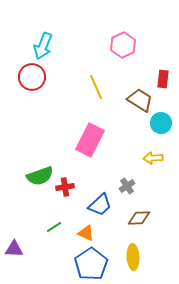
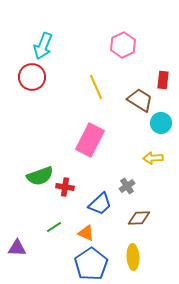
red rectangle: moved 1 px down
red cross: rotated 18 degrees clockwise
blue trapezoid: moved 1 px up
purple triangle: moved 3 px right, 1 px up
